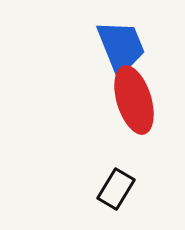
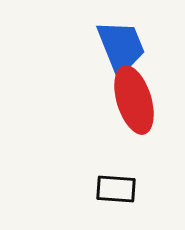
black rectangle: rotated 63 degrees clockwise
